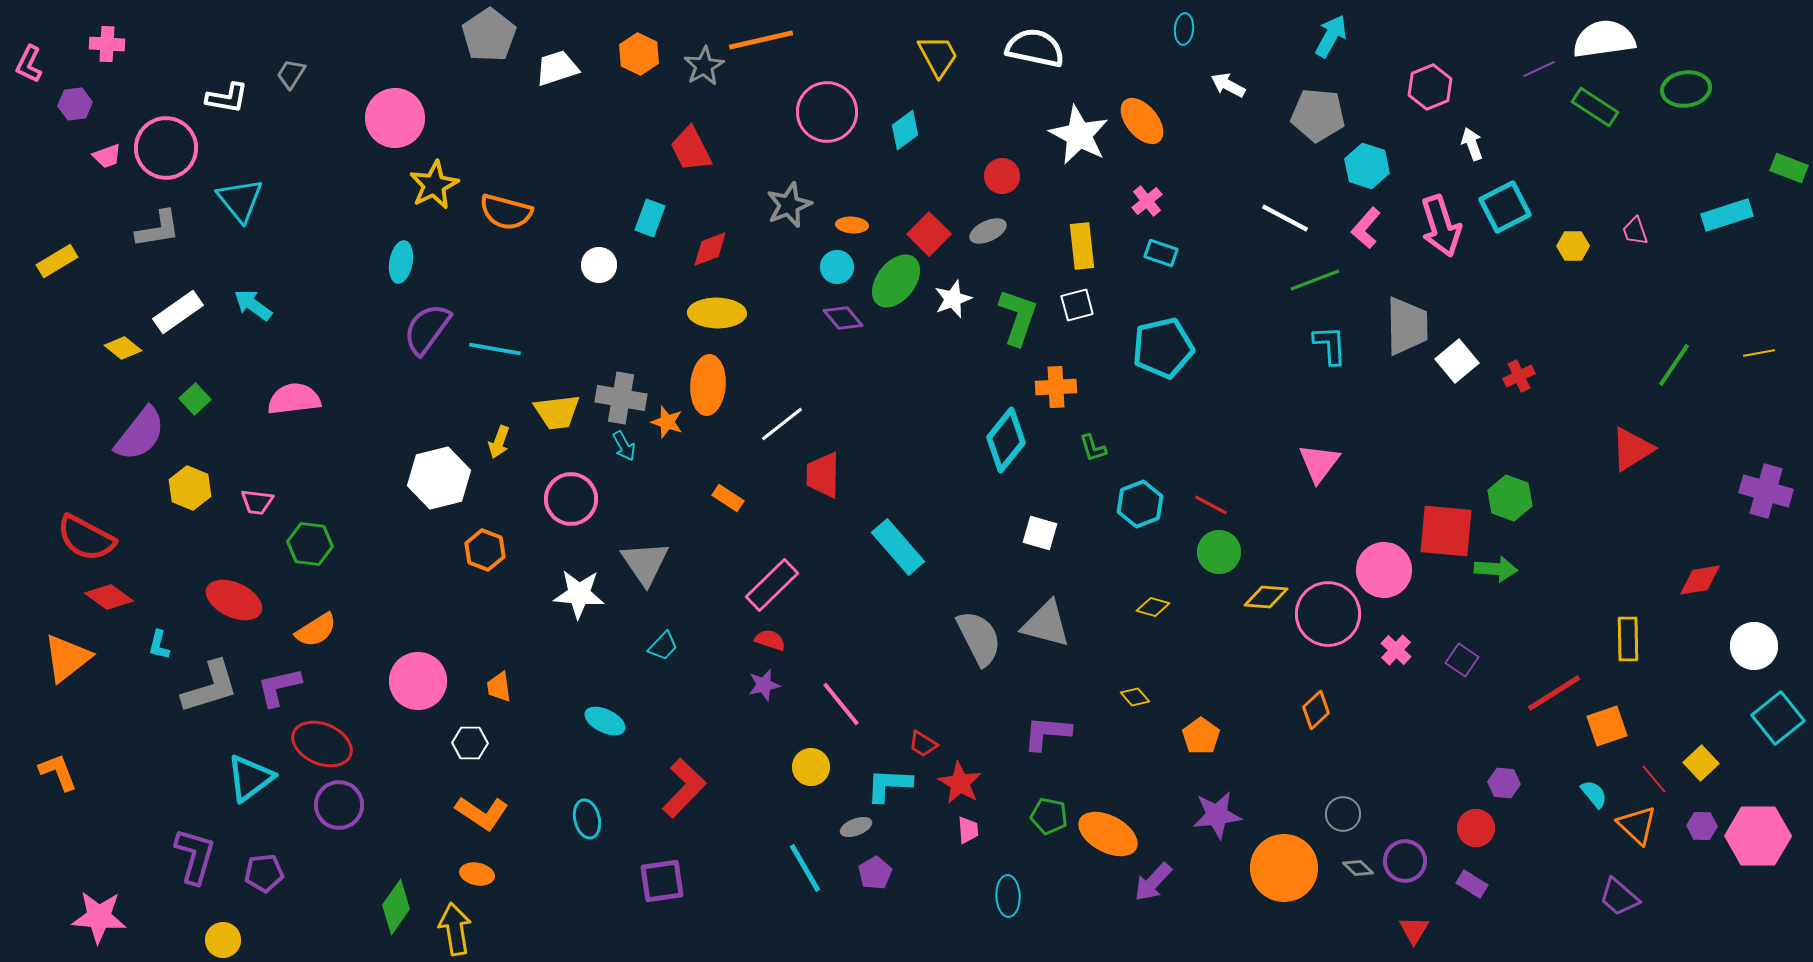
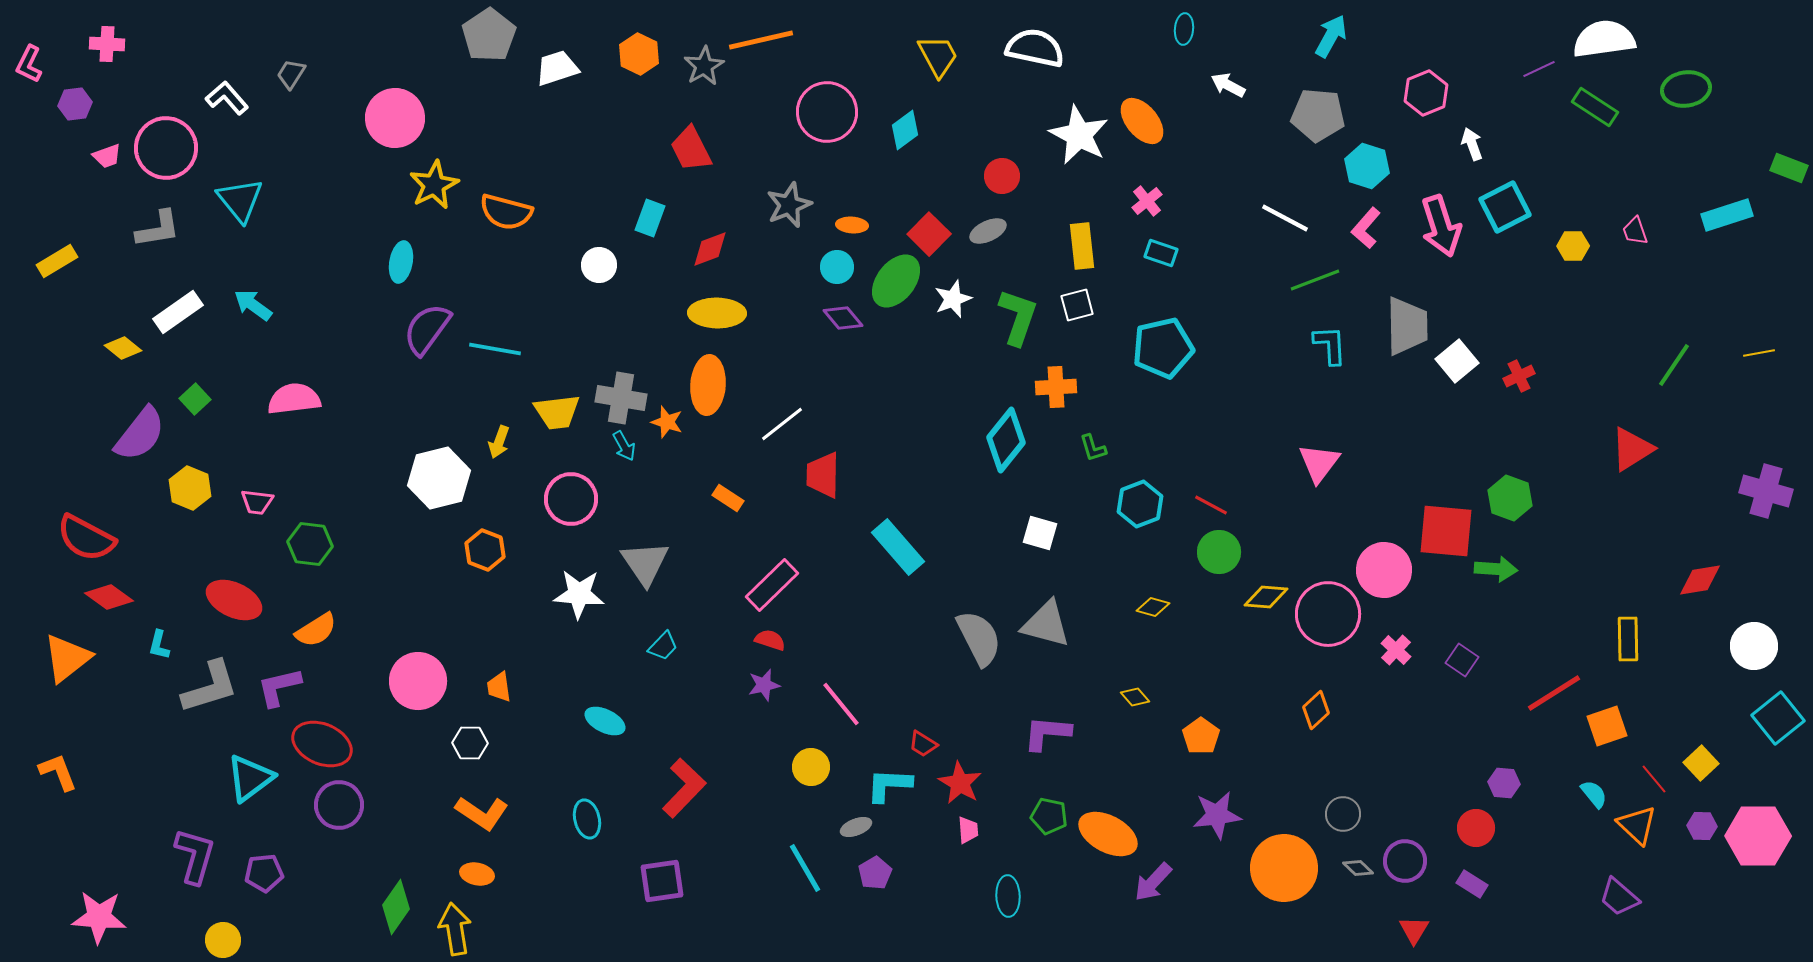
pink hexagon at (1430, 87): moved 4 px left, 6 px down
white L-shape at (227, 98): rotated 141 degrees counterclockwise
